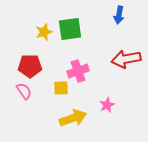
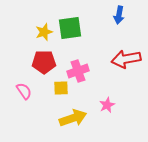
green square: moved 1 px up
red pentagon: moved 14 px right, 4 px up
